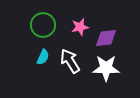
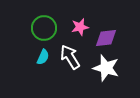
green circle: moved 1 px right, 3 px down
white arrow: moved 4 px up
white star: rotated 16 degrees clockwise
